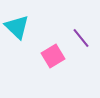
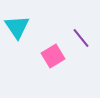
cyan triangle: rotated 12 degrees clockwise
